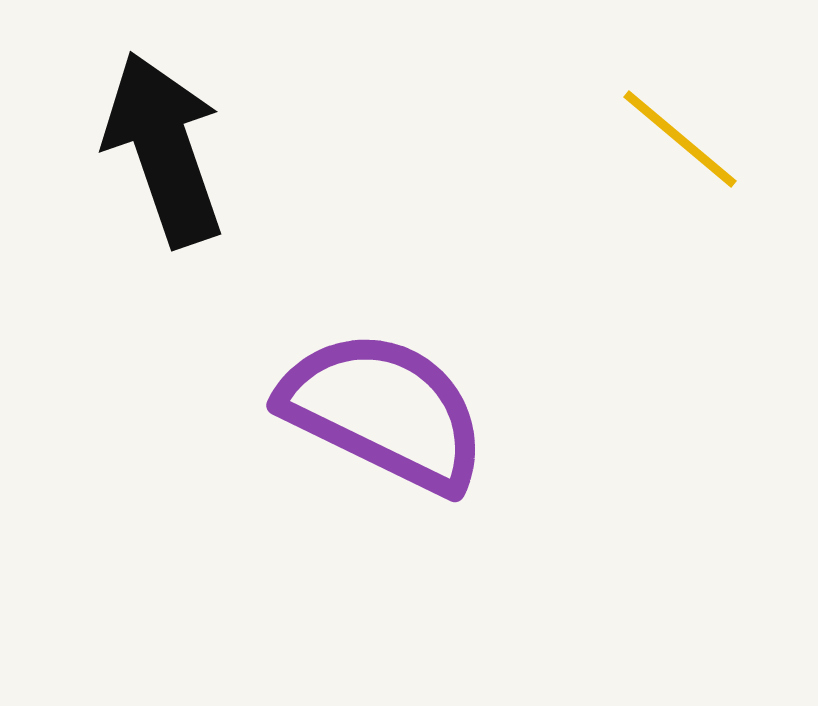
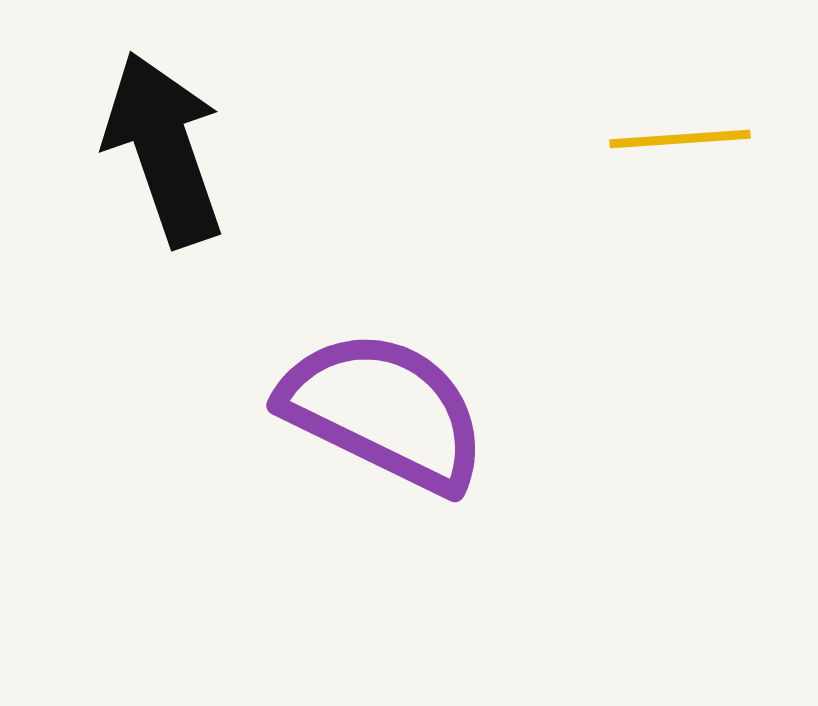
yellow line: rotated 44 degrees counterclockwise
